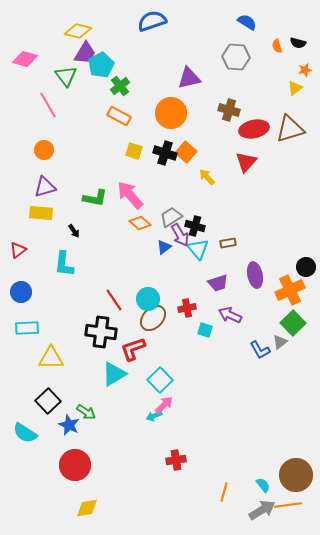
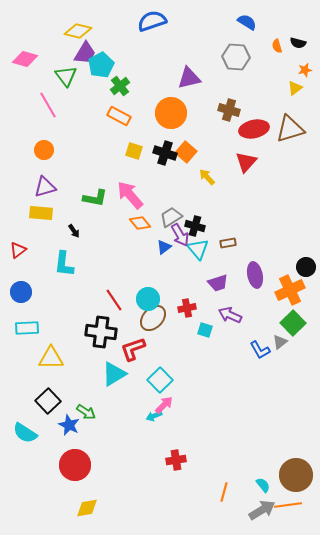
orange diamond at (140, 223): rotated 10 degrees clockwise
